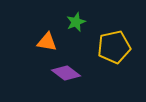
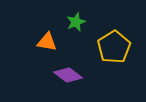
yellow pentagon: rotated 20 degrees counterclockwise
purple diamond: moved 2 px right, 2 px down
